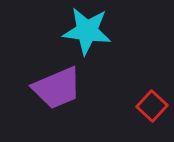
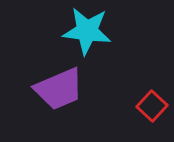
purple trapezoid: moved 2 px right, 1 px down
